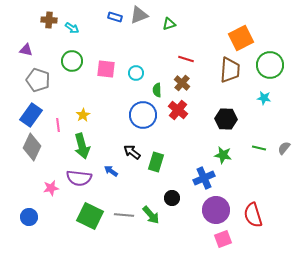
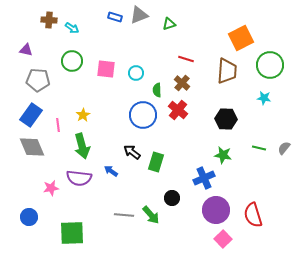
brown trapezoid at (230, 70): moved 3 px left, 1 px down
gray pentagon at (38, 80): rotated 15 degrees counterclockwise
gray diamond at (32, 147): rotated 48 degrees counterclockwise
green square at (90, 216): moved 18 px left, 17 px down; rotated 28 degrees counterclockwise
pink square at (223, 239): rotated 24 degrees counterclockwise
